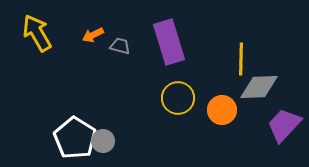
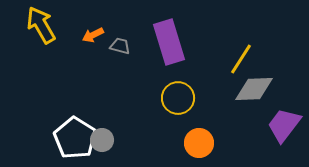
yellow arrow: moved 4 px right, 8 px up
yellow line: rotated 32 degrees clockwise
gray diamond: moved 5 px left, 2 px down
orange circle: moved 23 px left, 33 px down
purple trapezoid: rotated 6 degrees counterclockwise
gray circle: moved 1 px left, 1 px up
